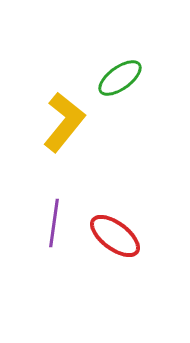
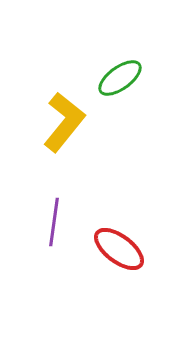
purple line: moved 1 px up
red ellipse: moved 4 px right, 13 px down
